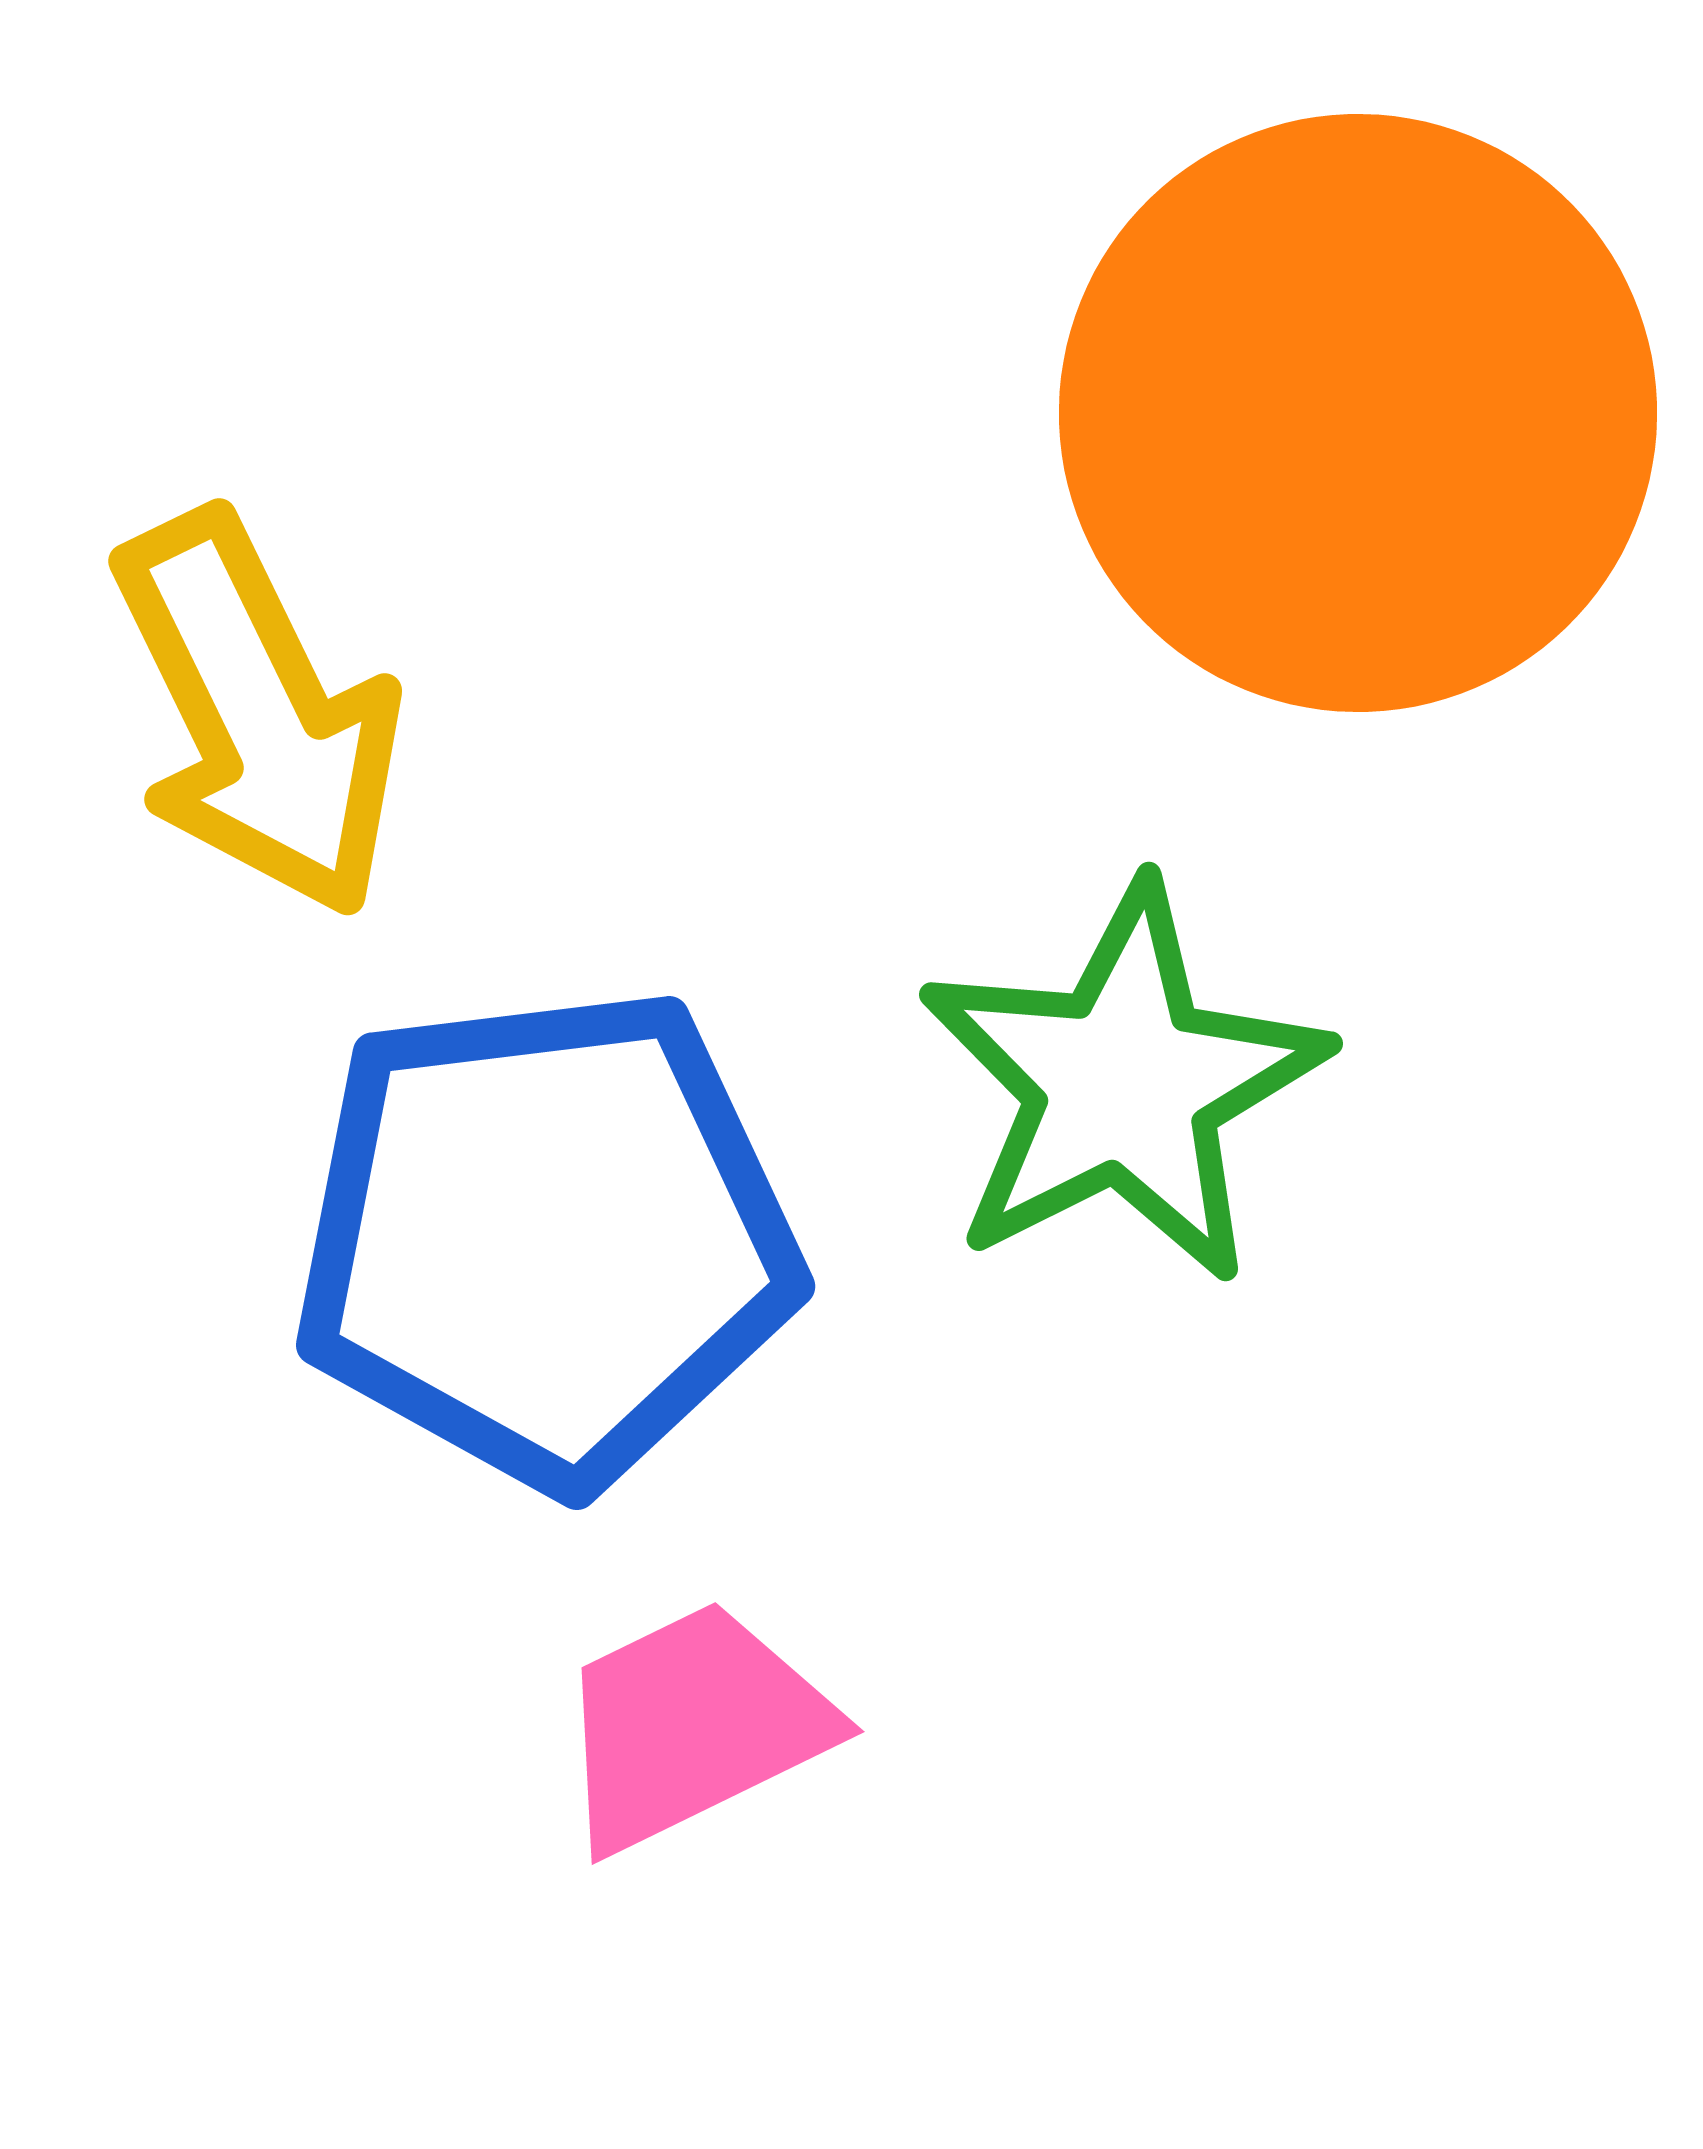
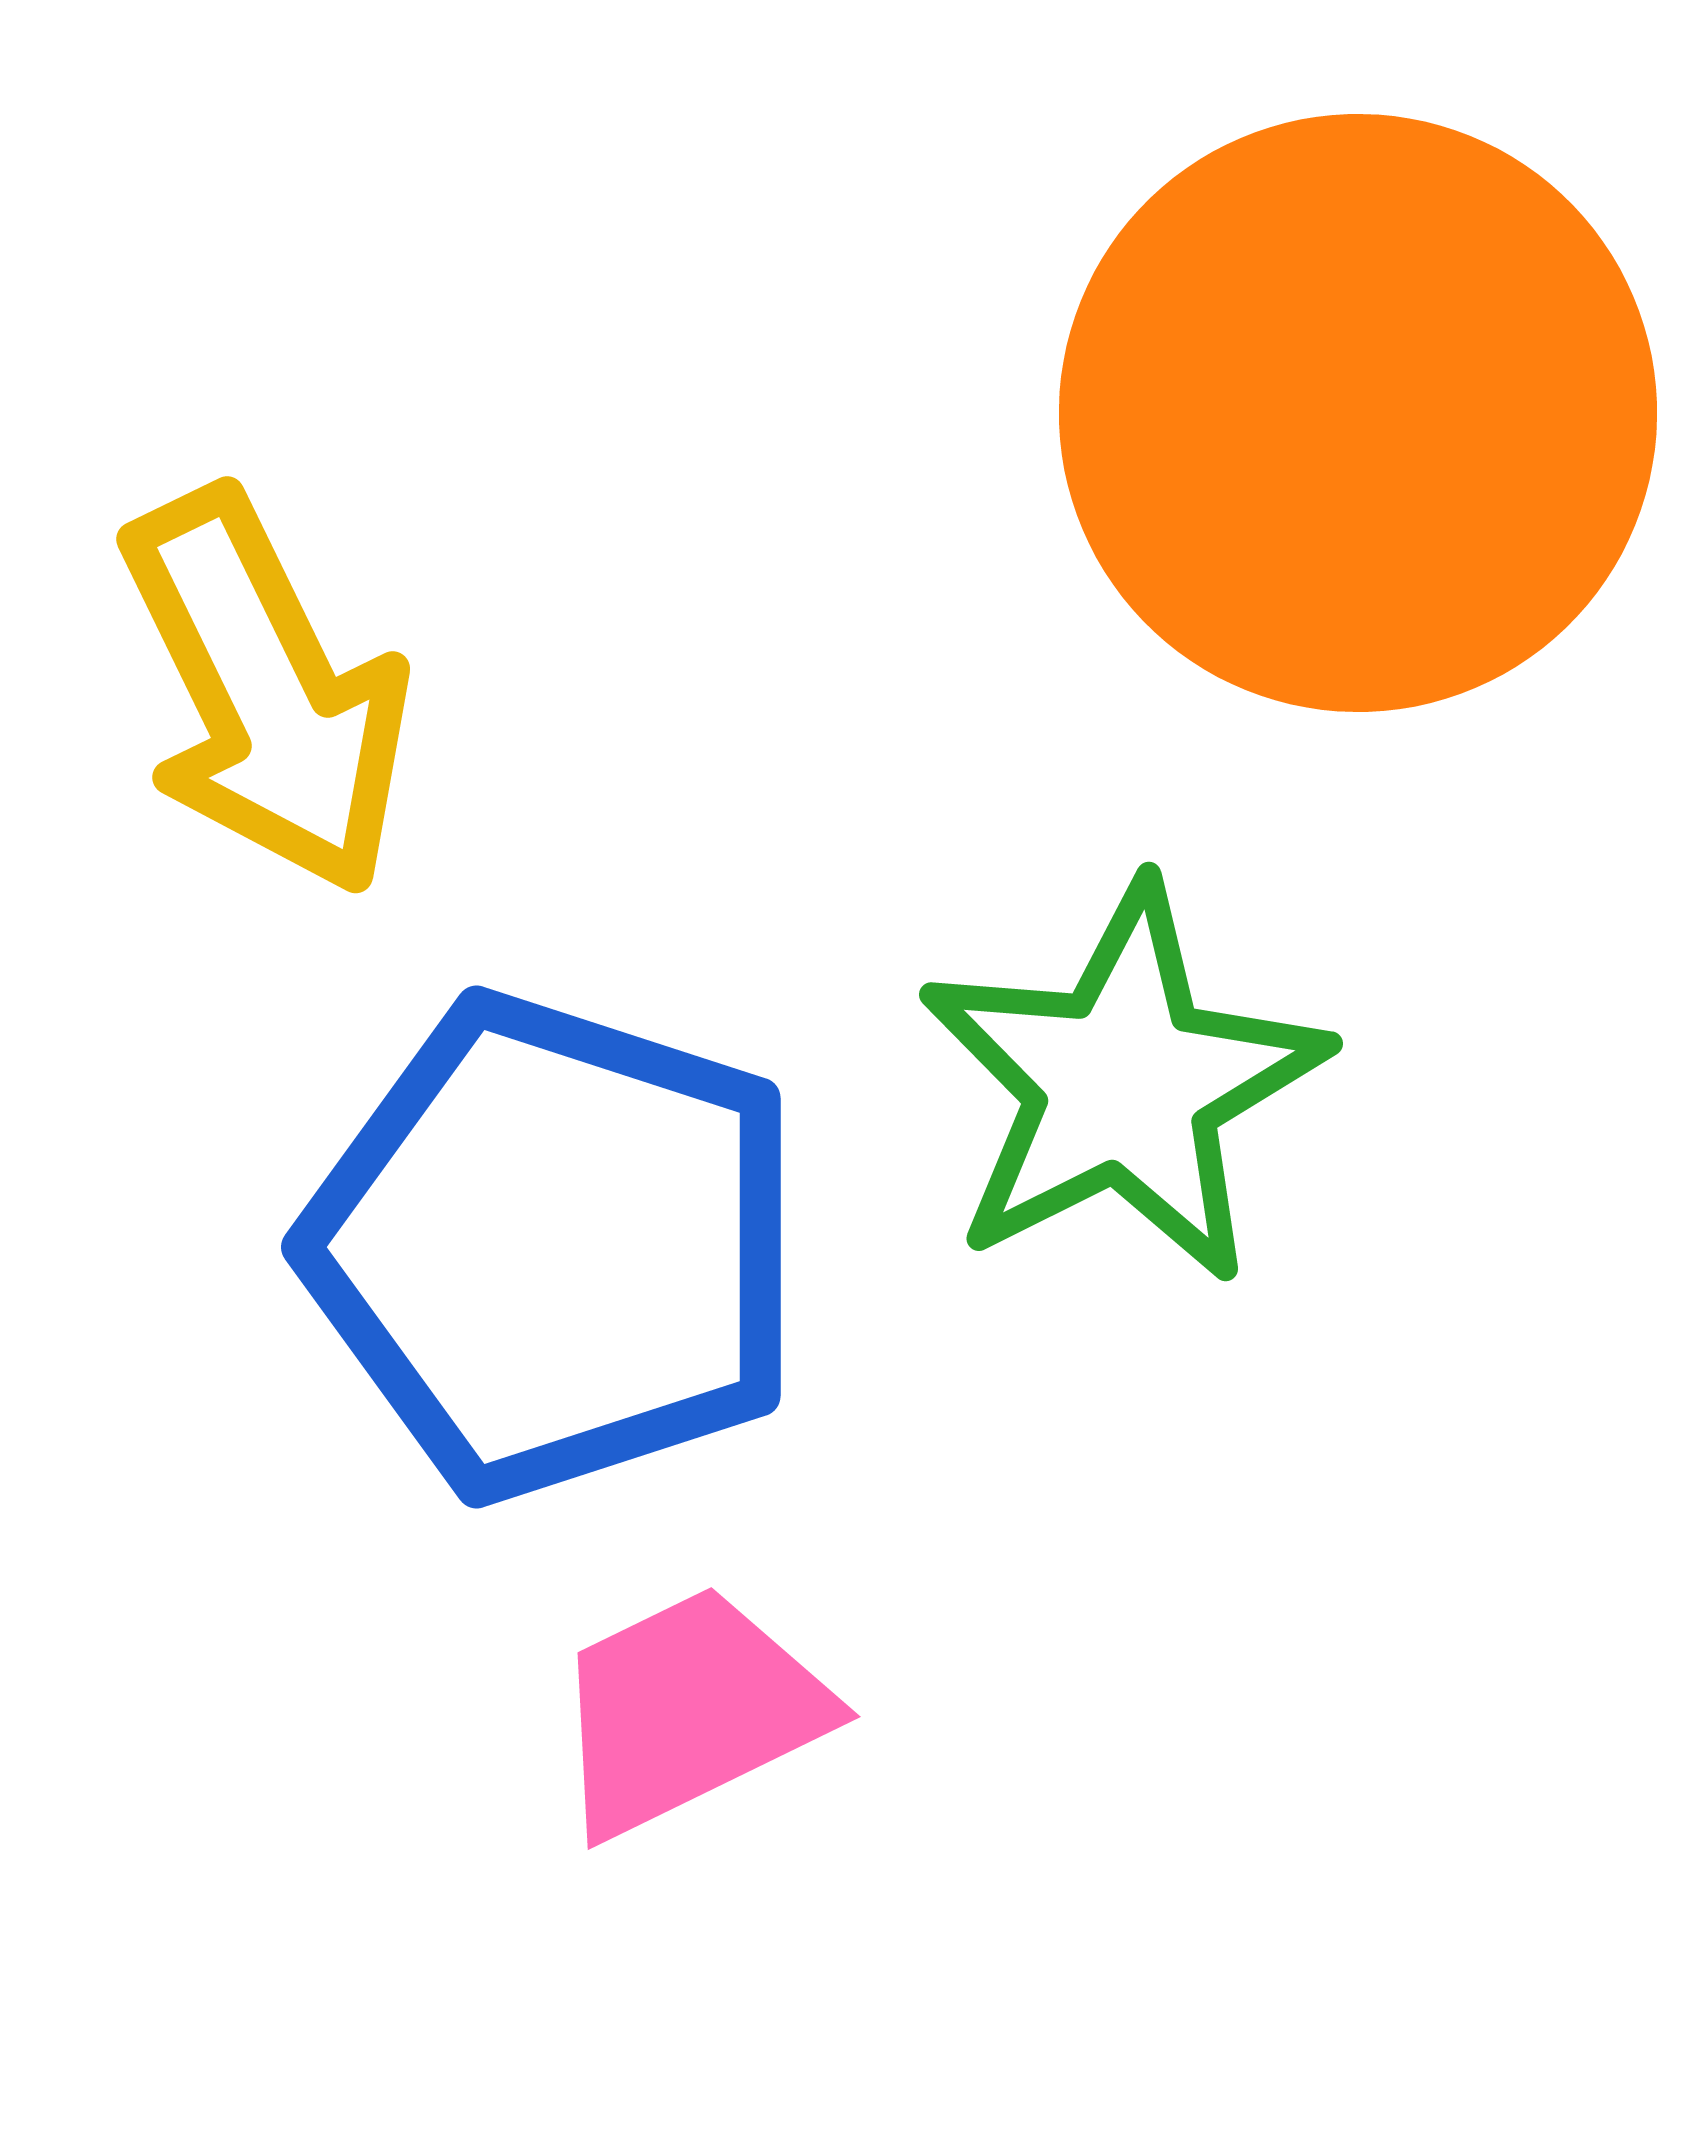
yellow arrow: moved 8 px right, 22 px up
blue pentagon: moved 9 px right, 9 px down; rotated 25 degrees clockwise
pink trapezoid: moved 4 px left, 15 px up
